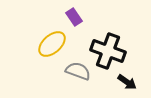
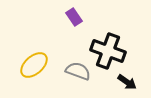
yellow ellipse: moved 18 px left, 21 px down
